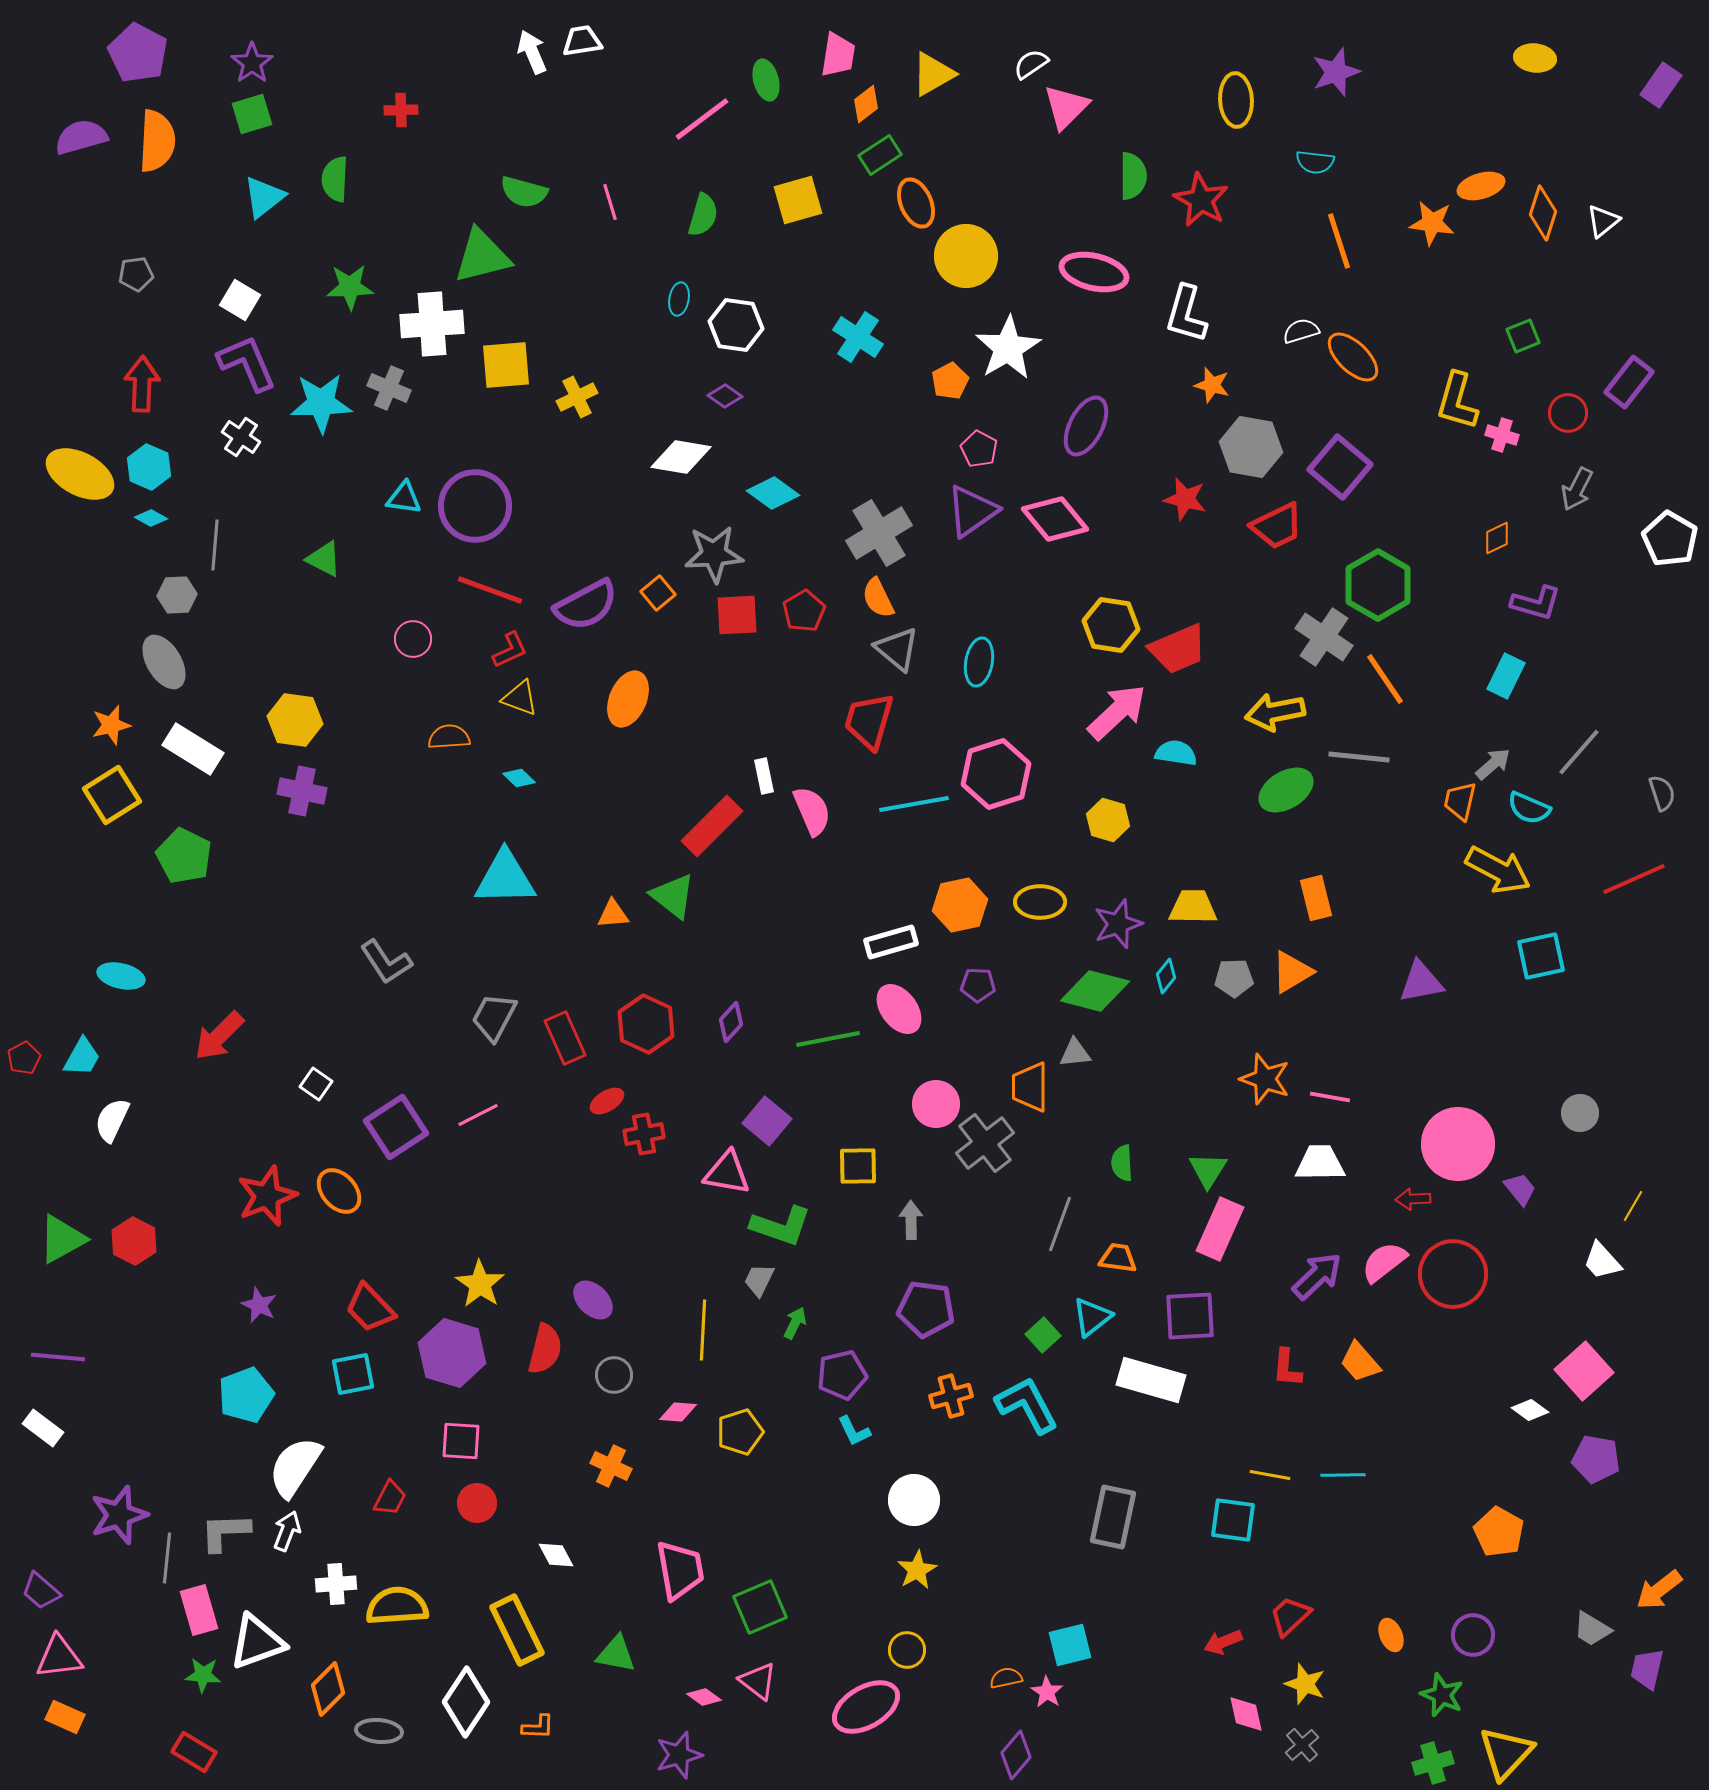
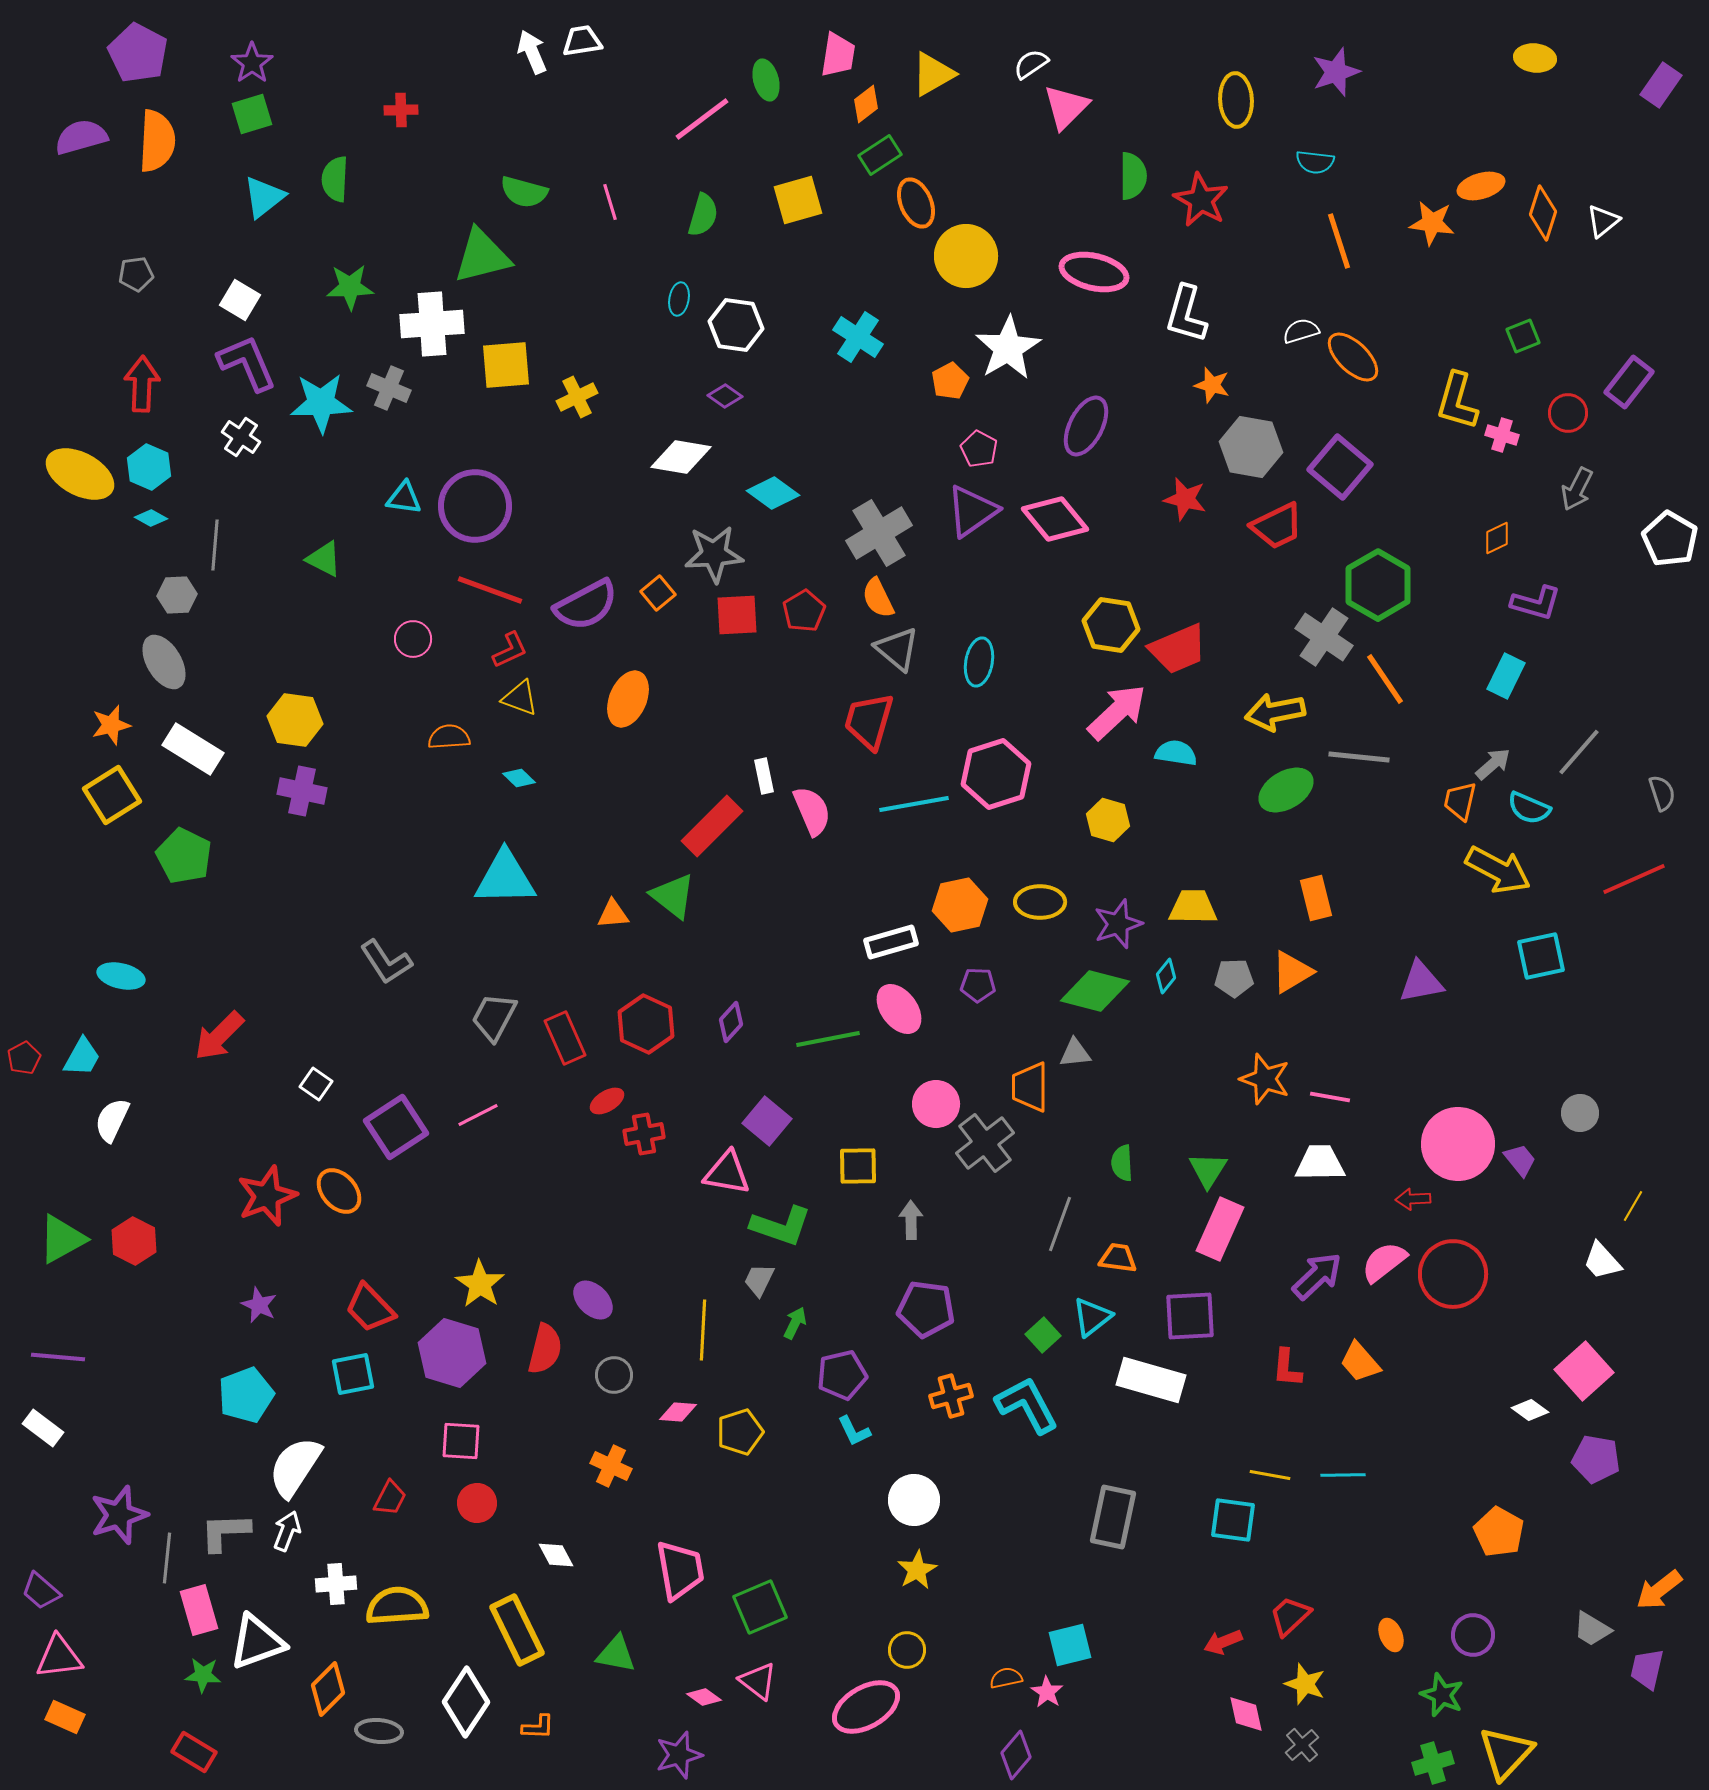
purple trapezoid at (1520, 1189): moved 29 px up
